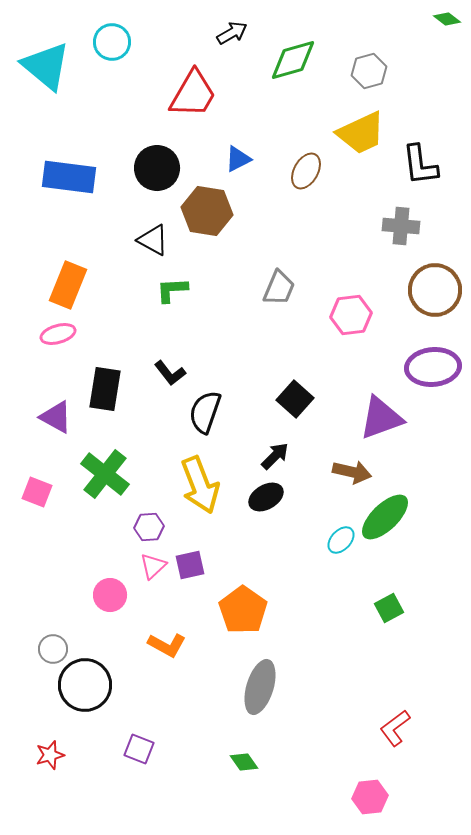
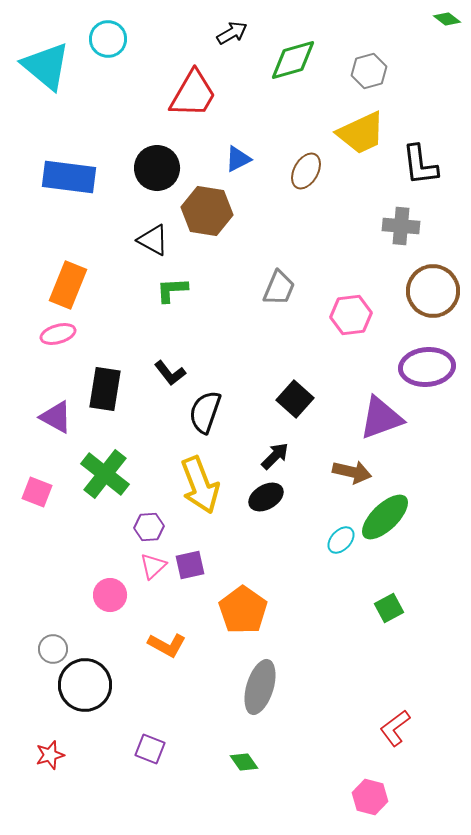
cyan circle at (112, 42): moved 4 px left, 3 px up
brown circle at (435, 290): moved 2 px left, 1 px down
purple ellipse at (433, 367): moved 6 px left
purple square at (139, 749): moved 11 px right
pink hexagon at (370, 797): rotated 20 degrees clockwise
